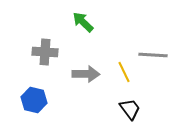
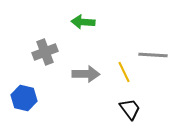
green arrow: rotated 40 degrees counterclockwise
gray cross: rotated 25 degrees counterclockwise
blue hexagon: moved 10 px left, 2 px up
